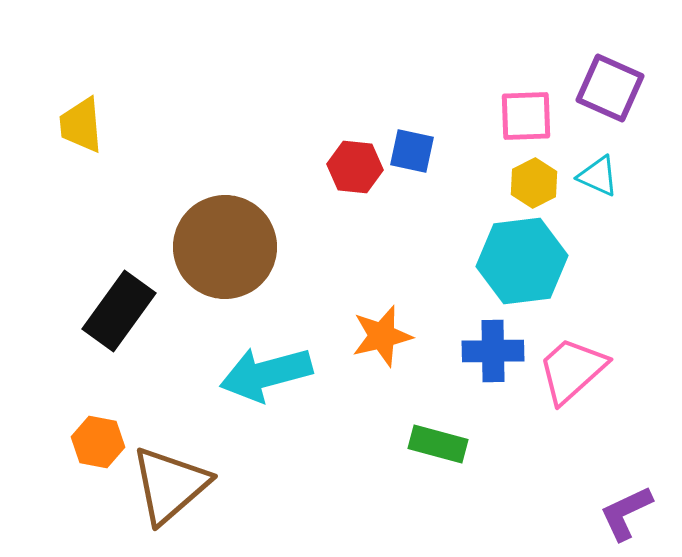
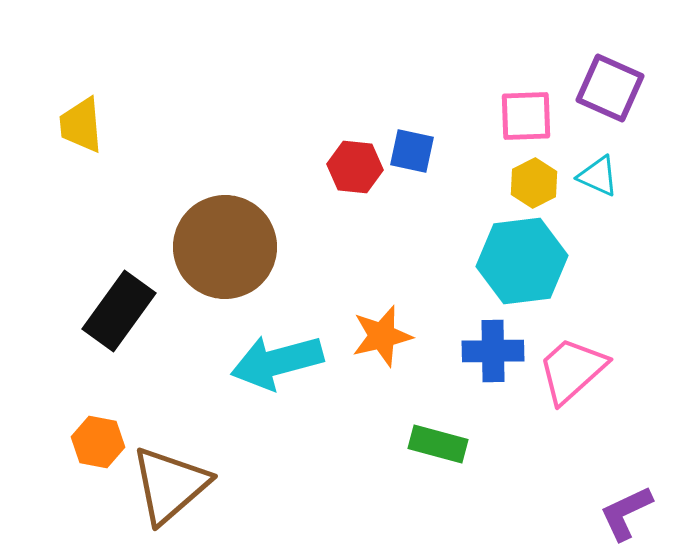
cyan arrow: moved 11 px right, 12 px up
